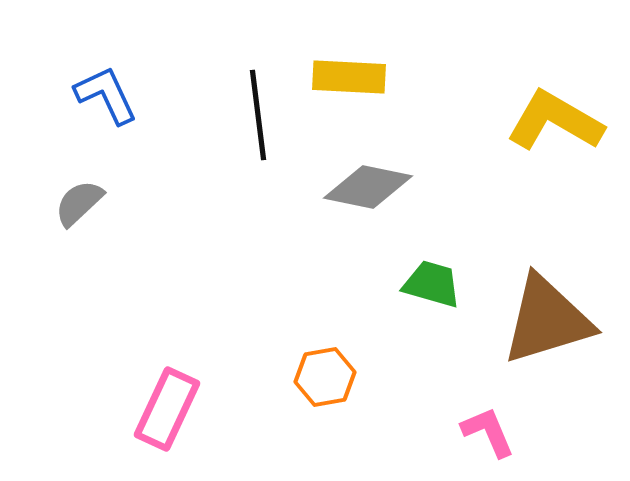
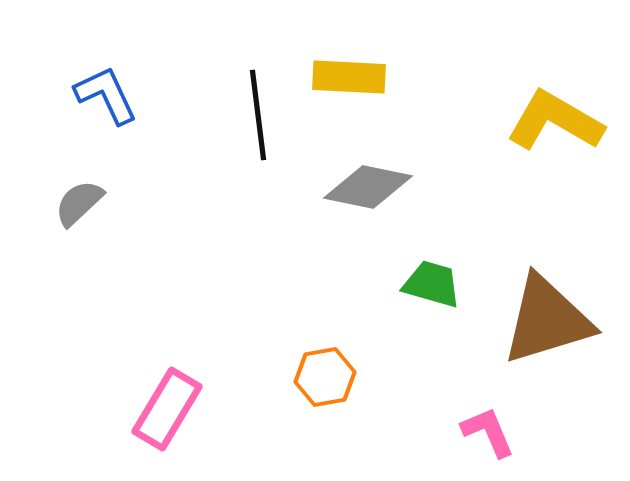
pink rectangle: rotated 6 degrees clockwise
